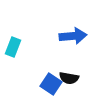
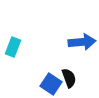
blue arrow: moved 9 px right, 6 px down
black semicircle: rotated 120 degrees counterclockwise
